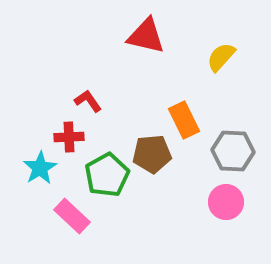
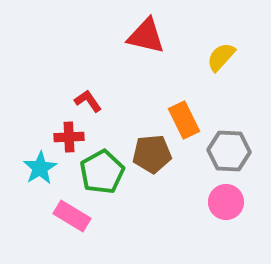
gray hexagon: moved 4 px left
green pentagon: moved 5 px left, 3 px up
pink rectangle: rotated 12 degrees counterclockwise
